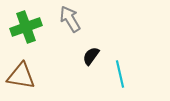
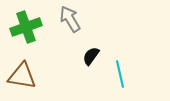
brown triangle: moved 1 px right
